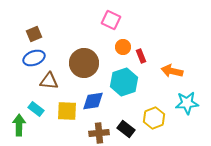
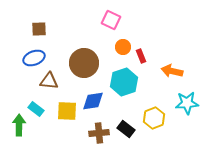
brown square: moved 5 px right, 5 px up; rotated 21 degrees clockwise
